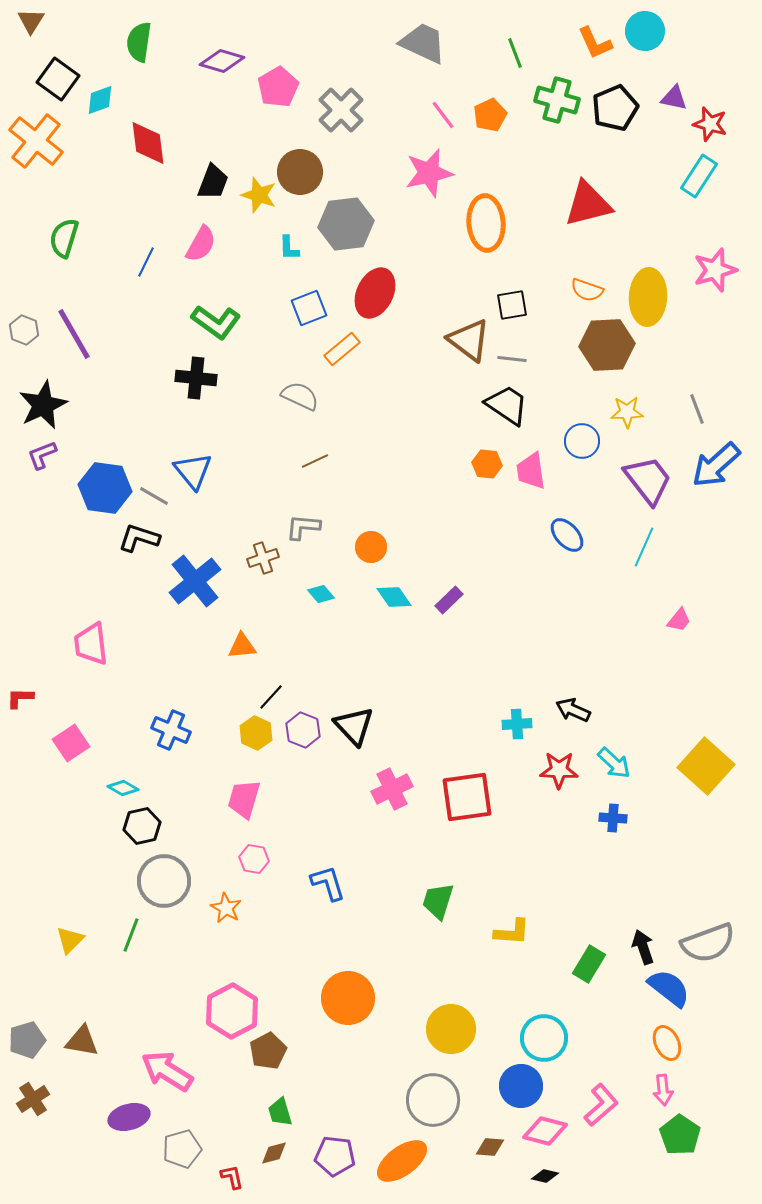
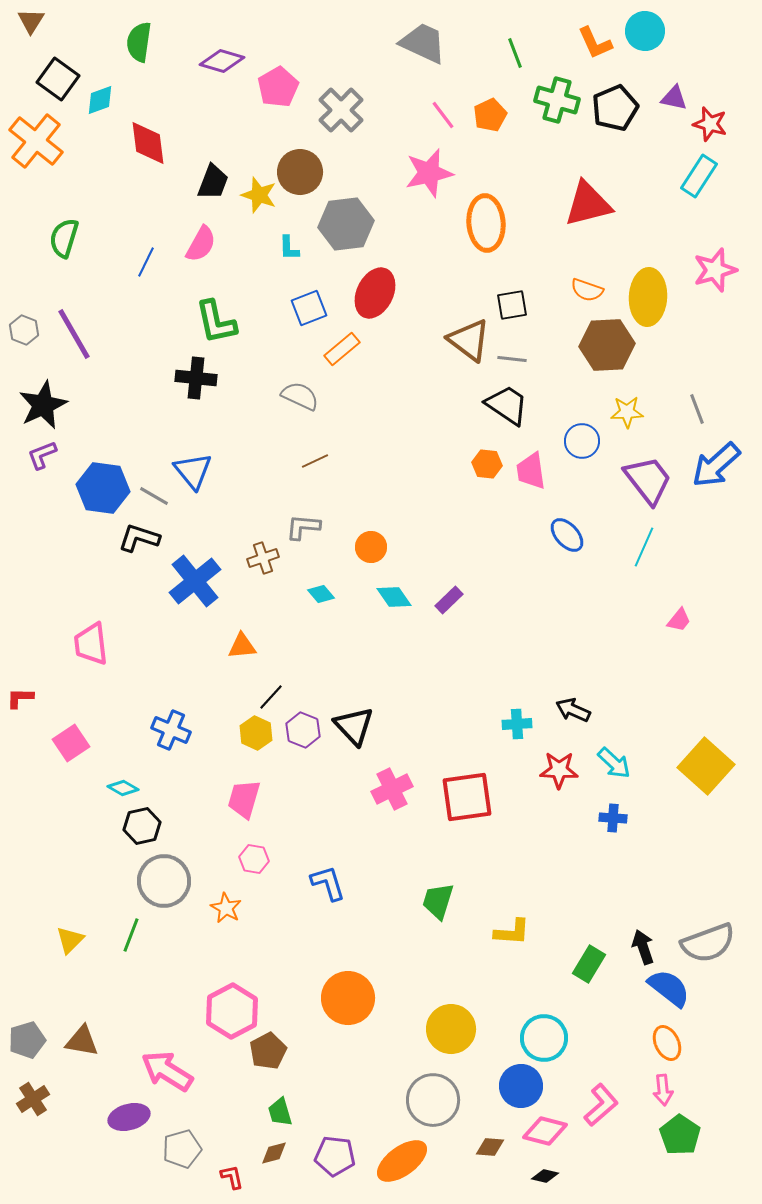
green L-shape at (216, 322): rotated 42 degrees clockwise
blue hexagon at (105, 488): moved 2 px left
